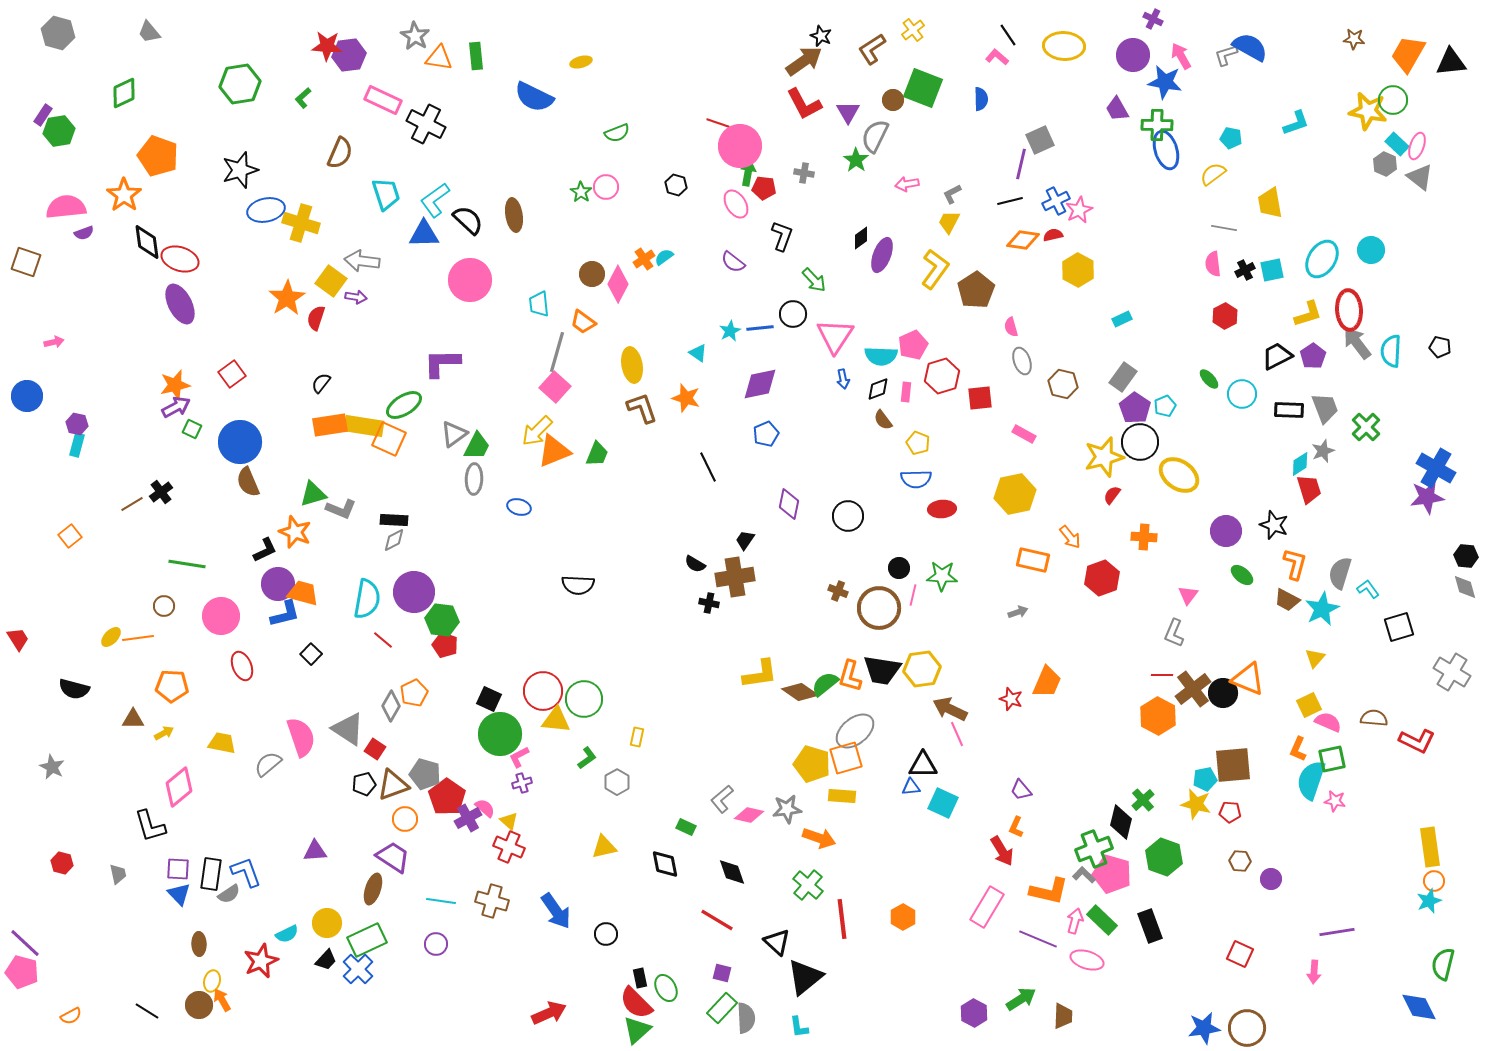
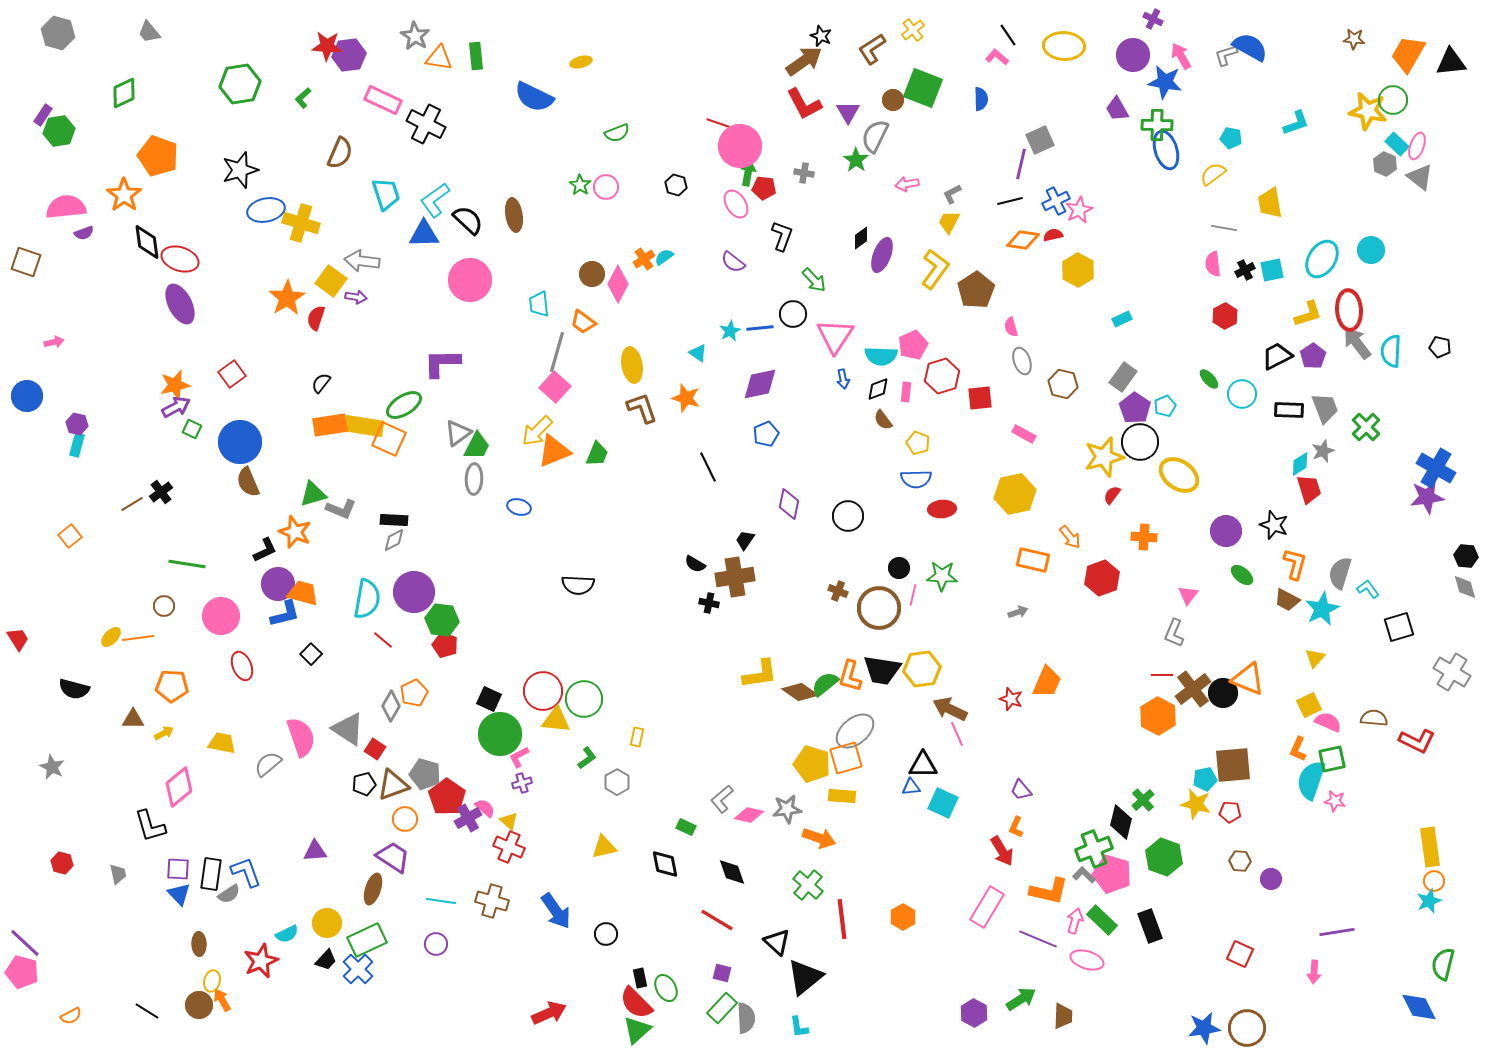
green star at (581, 192): moved 1 px left, 7 px up
gray triangle at (454, 434): moved 4 px right, 1 px up
